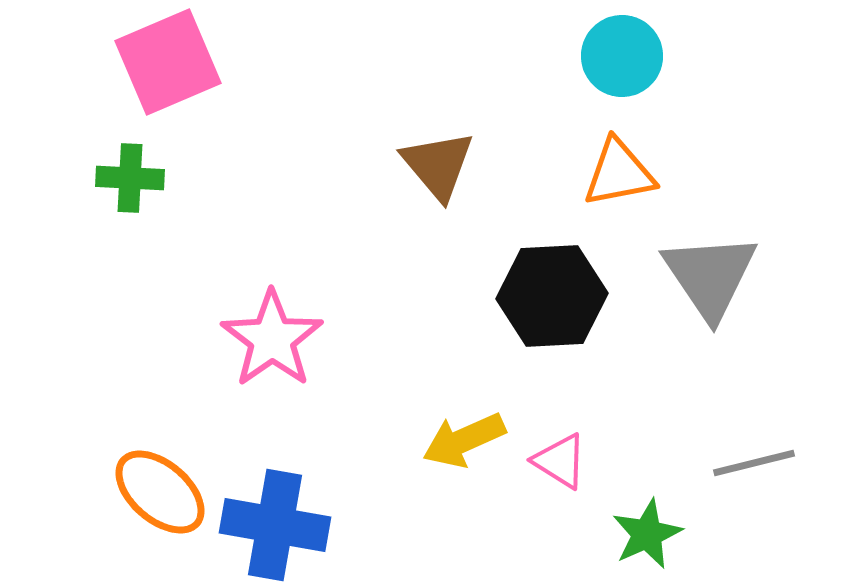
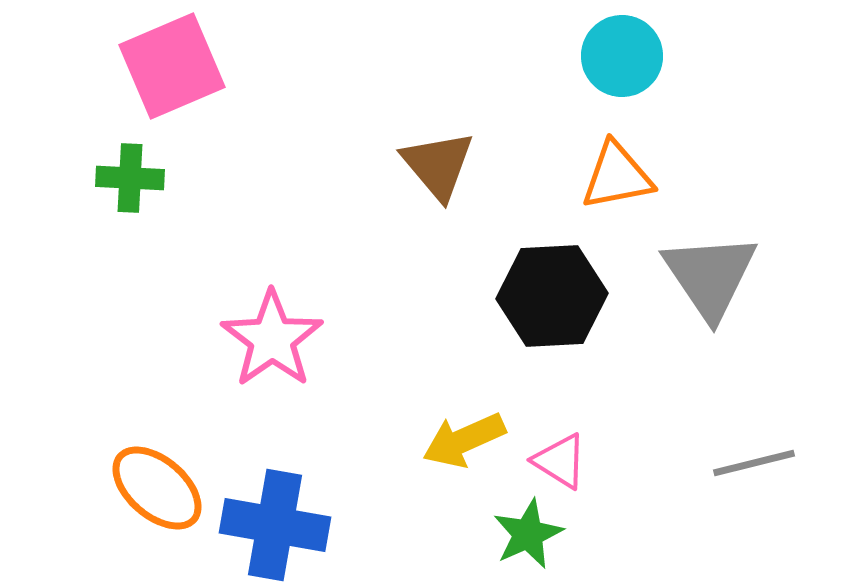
pink square: moved 4 px right, 4 px down
orange triangle: moved 2 px left, 3 px down
orange ellipse: moved 3 px left, 4 px up
green star: moved 119 px left
